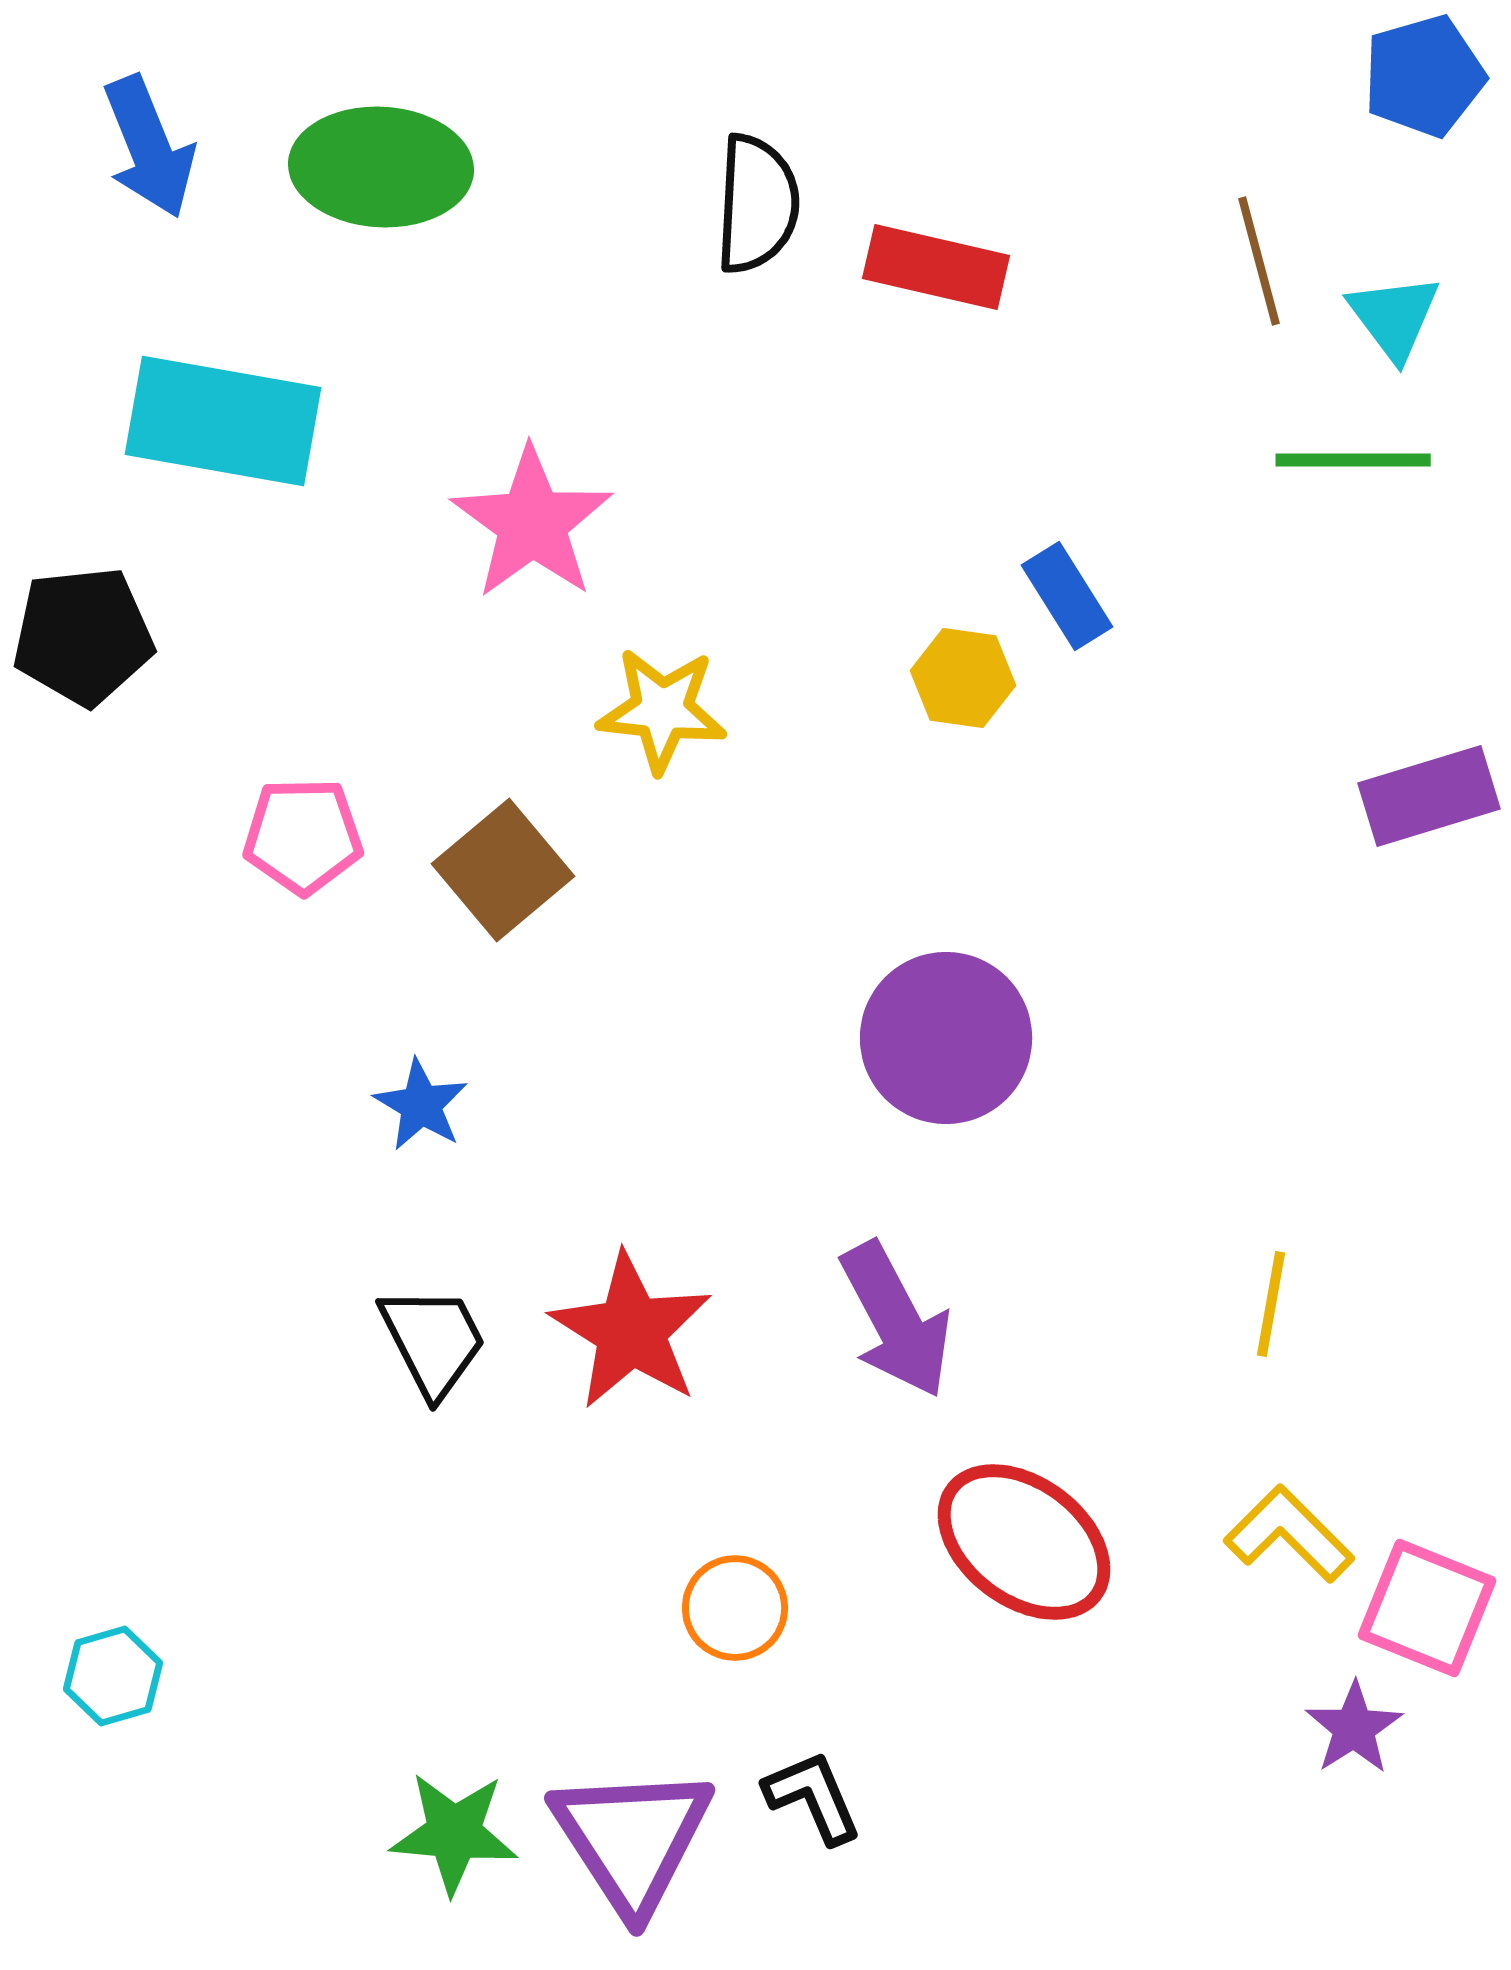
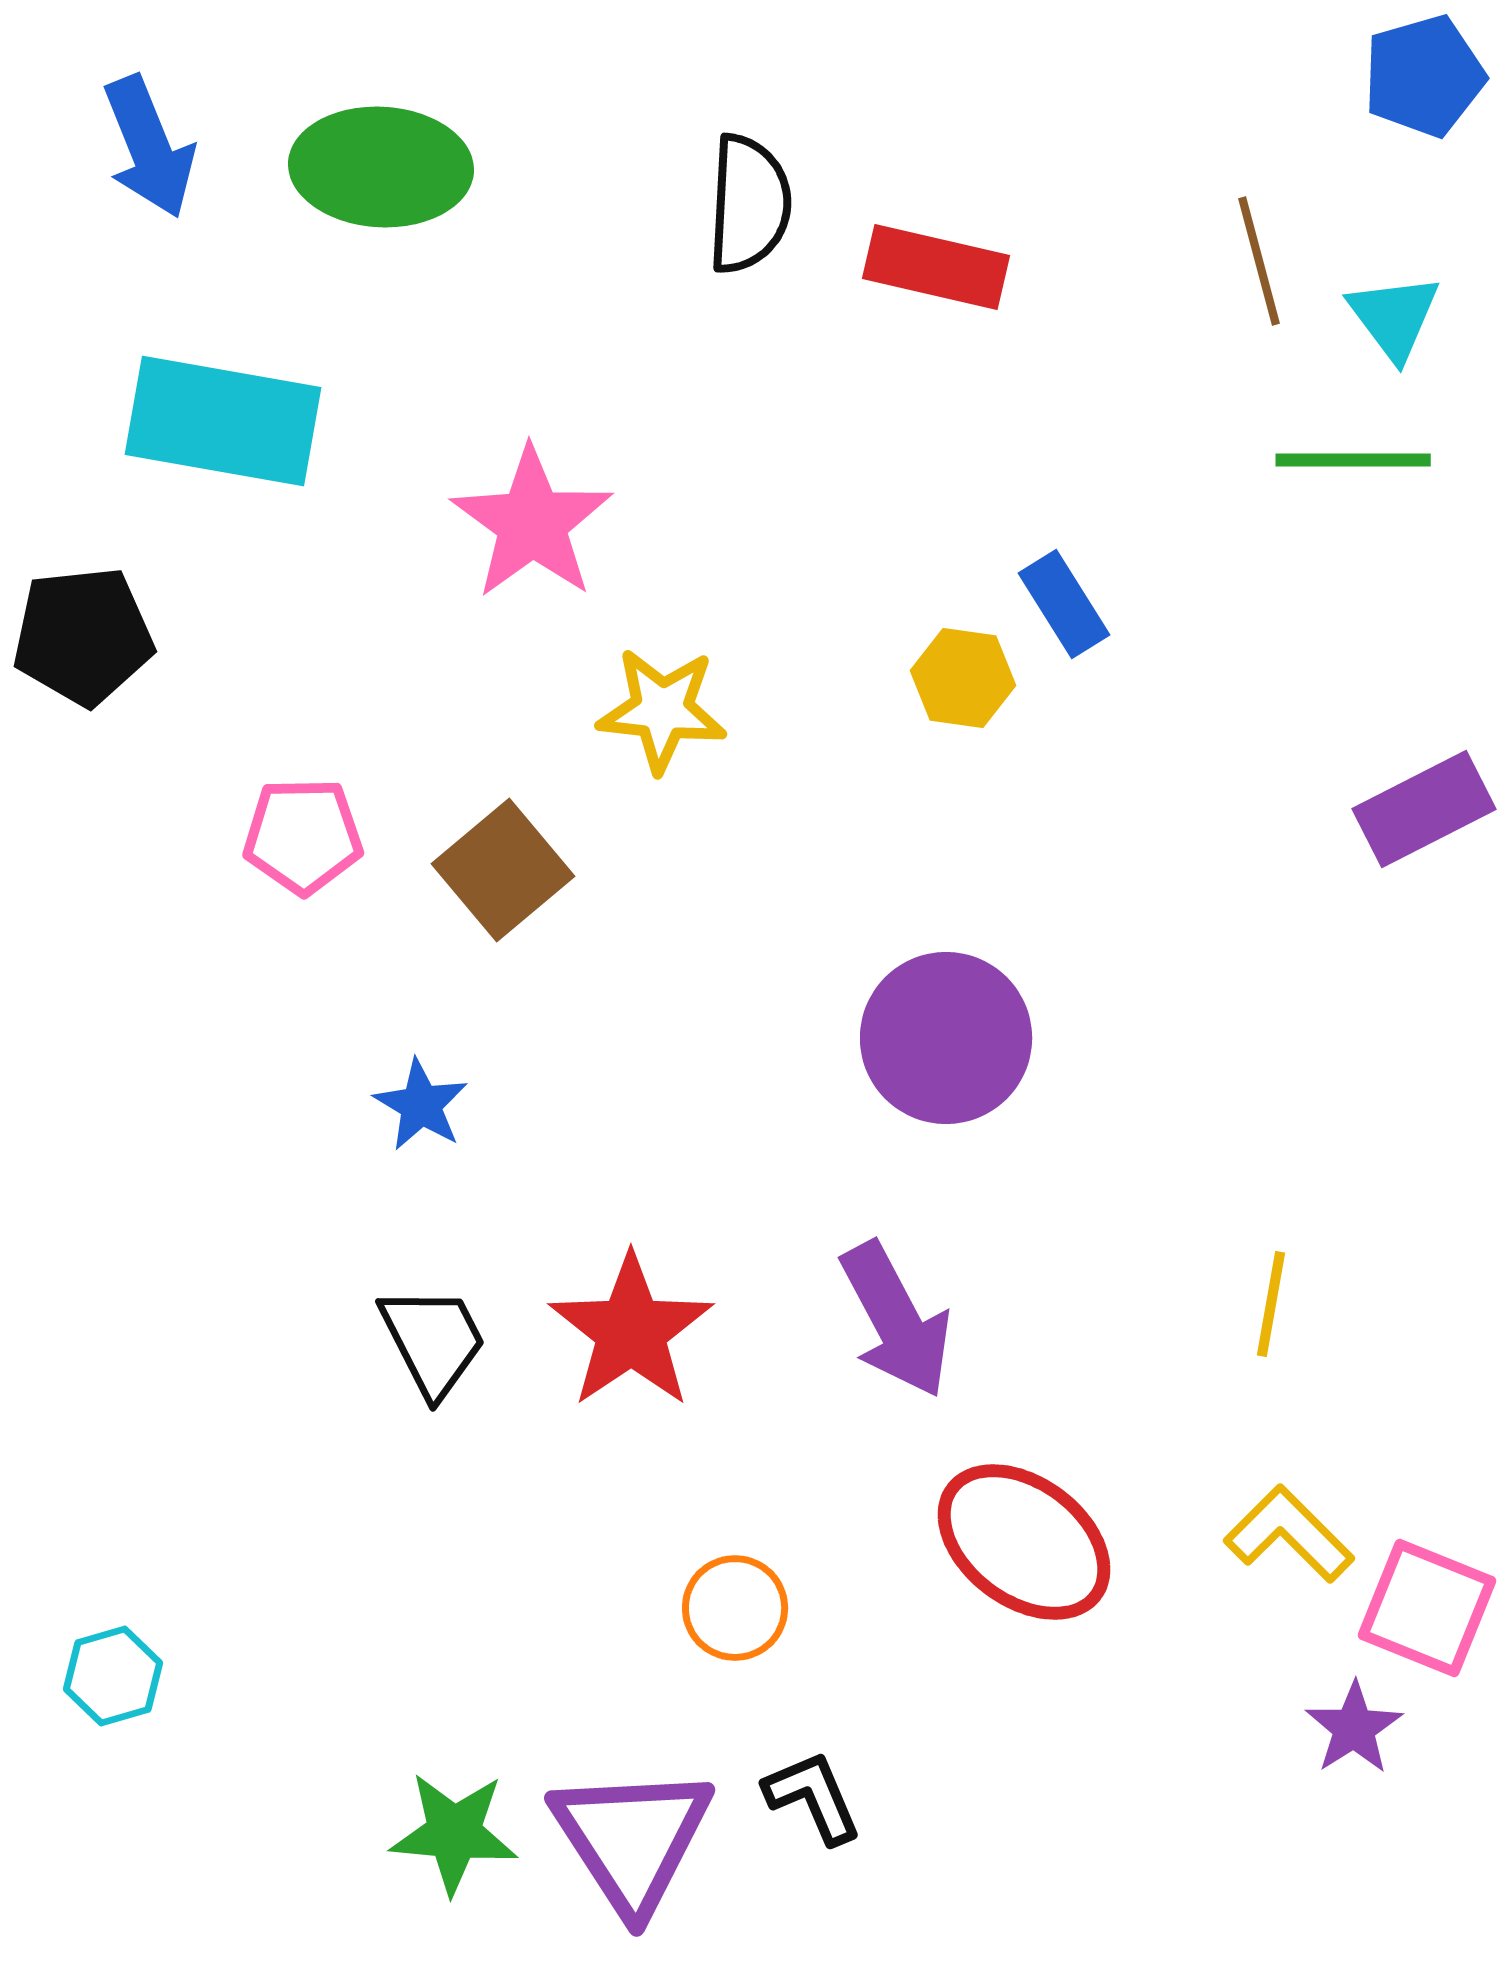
black semicircle: moved 8 px left
blue rectangle: moved 3 px left, 8 px down
purple rectangle: moved 5 px left, 13 px down; rotated 10 degrees counterclockwise
red star: rotated 6 degrees clockwise
